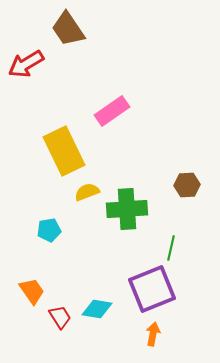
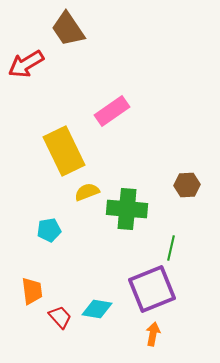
green cross: rotated 9 degrees clockwise
orange trapezoid: rotated 28 degrees clockwise
red trapezoid: rotated 10 degrees counterclockwise
